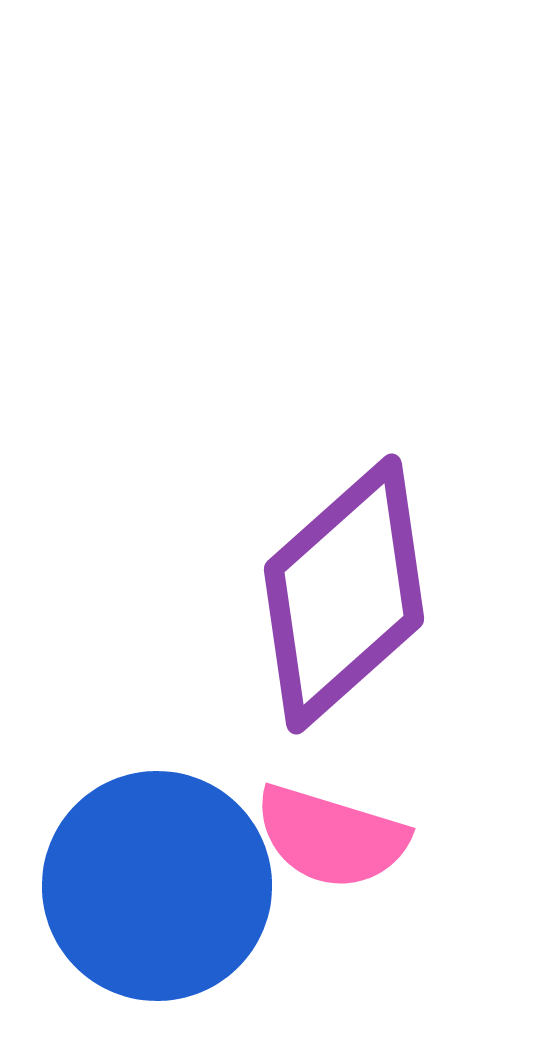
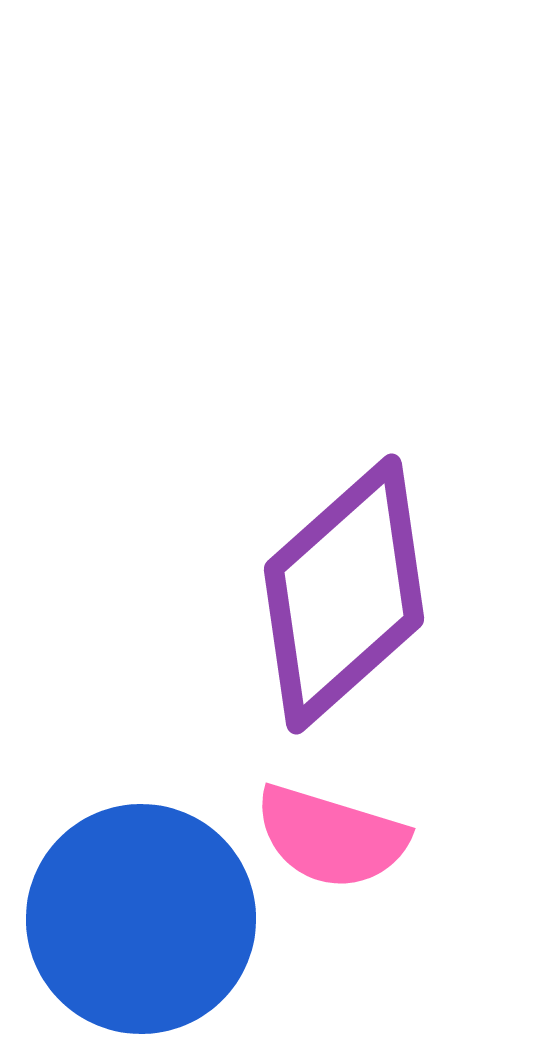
blue circle: moved 16 px left, 33 px down
